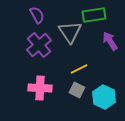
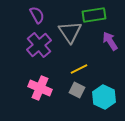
pink cross: rotated 20 degrees clockwise
